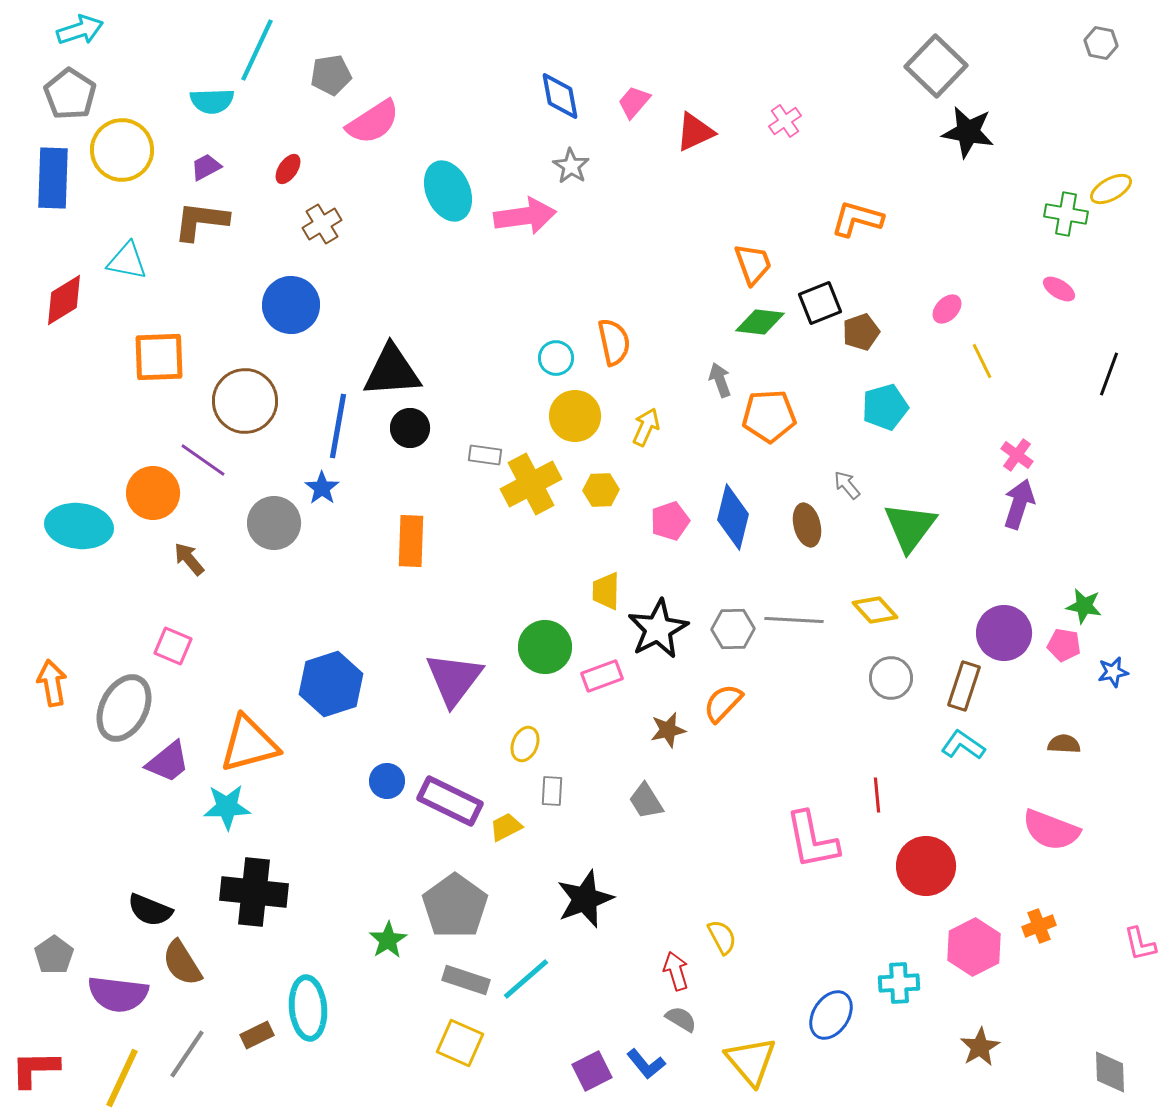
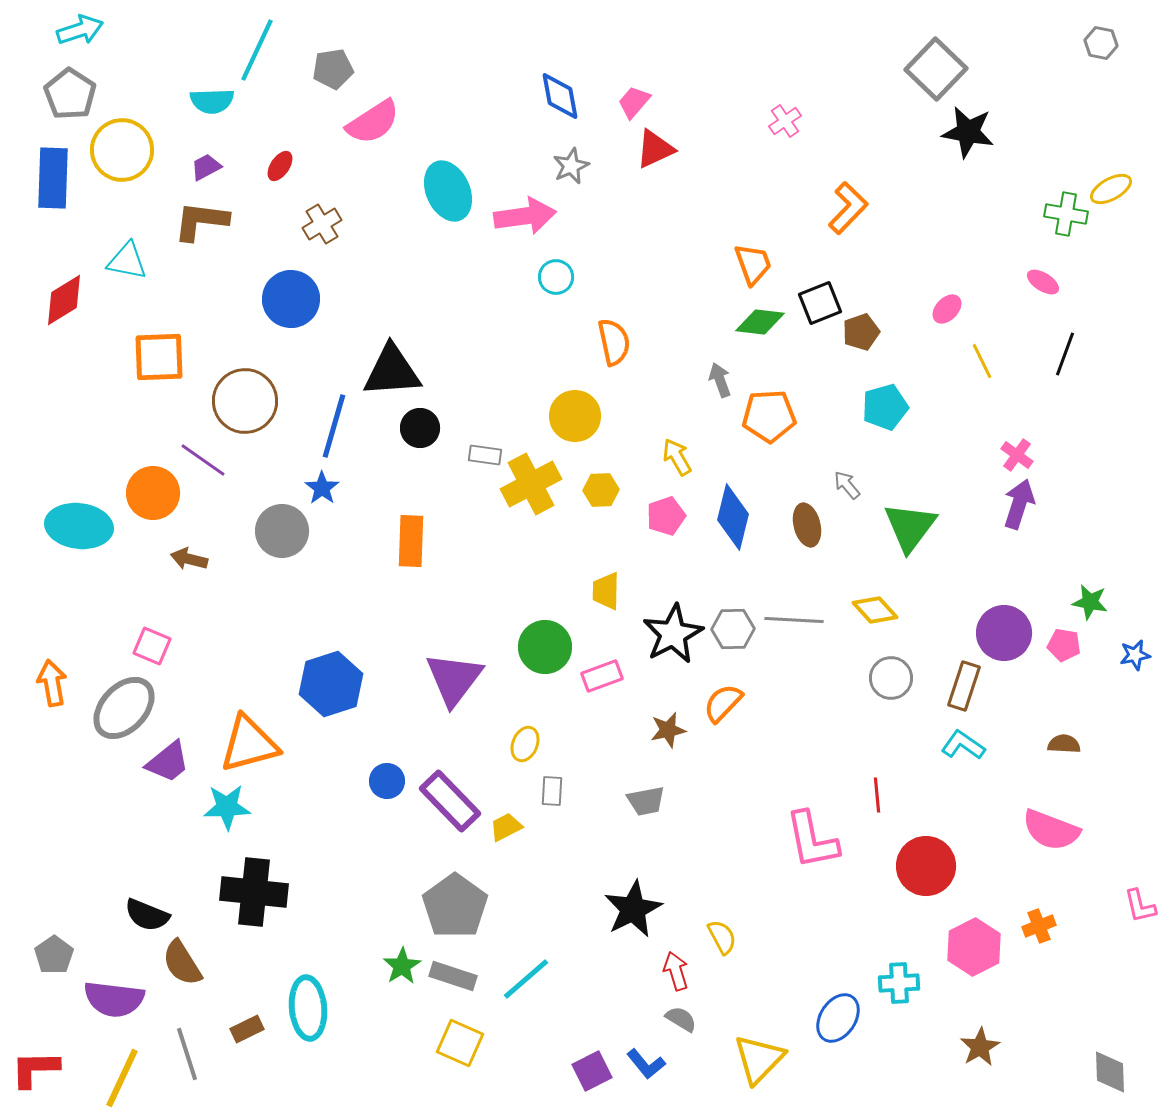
gray square at (936, 66): moved 3 px down
gray pentagon at (331, 75): moved 2 px right, 6 px up
red triangle at (695, 132): moved 40 px left, 17 px down
gray star at (571, 166): rotated 15 degrees clockwise
red ellipse at (288, 169): moved 8 px left, 3 px up
orange L-shape at (857, 219): moved 9 px left, 11 px up; rotated 118 degrees clockwise
pink ellipse at (1059, 289): moved 16 px left, 7 px up
blue circle at (291, 305): moved 6 px up
cyan circle at (556, 358): moved 81 px up
black line at (1109, 374): moved 44 px left, 20 px up
blue line at (338, 426): moved 4 px left; rotated 6 degrees clockwise
yellow arrow at (646, 427): moved 31 px right, 30 px down; rotated 54 degrees counterclockwise
black circle at (410, 428): moved 10 px right
pink pentagon at (670, 521): moved 4 px left, 5 px up
gray circle at (274, 523): moved 8 px right, 8 px down
brown arrow at (189, 559): rotated 36 degrees counterclockwise
green star at (1084, 606): moved 6 px right, 4 px up
black star at (658, 629): moved 15 px right, 5 px down
pink square at (173, 646): moved 21 px left
blue star at (1113, 672): moved 22 px right, 17 px up
gray ellipse at (124, 708): rotated 16 degrees clockwise
purple rectangle at (450, 801): rotated 20 degrees clockwise
gray trapezoid at (646, 801): rotated 69 degrees counterclockwise
black star at (585, 899): moved 48 px right, 10 px down; rotated 6 degrees counterclockwise
black semicircle at (150, 910): moved 3 px left, 5 px down
green star at (388, 940): moved 14 px right, 26 px down
pink L-shape at (1140, 944): moved 38 px up
gray rectangle at (466, 980): moved 13 px left, 4 px up
purple semicircle at (118, 994): moved 4 px left, 5 px down
blue ellipse at (831, 1015): moved 7 px right, 3 px down
brown rectangle at (257, 1035): moved 10 px left, 6 px up
gray line at (187, 1054): rotated 52 degrees counterclockwise
yellow triangle at (751, 1061): moved 8 px right, 2 px up; rotated 24 degrees clockwise
